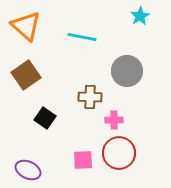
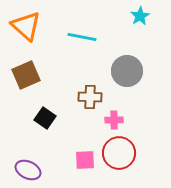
brown square: rotated 12 degrees clockwise
pink square: moved 2 px right
